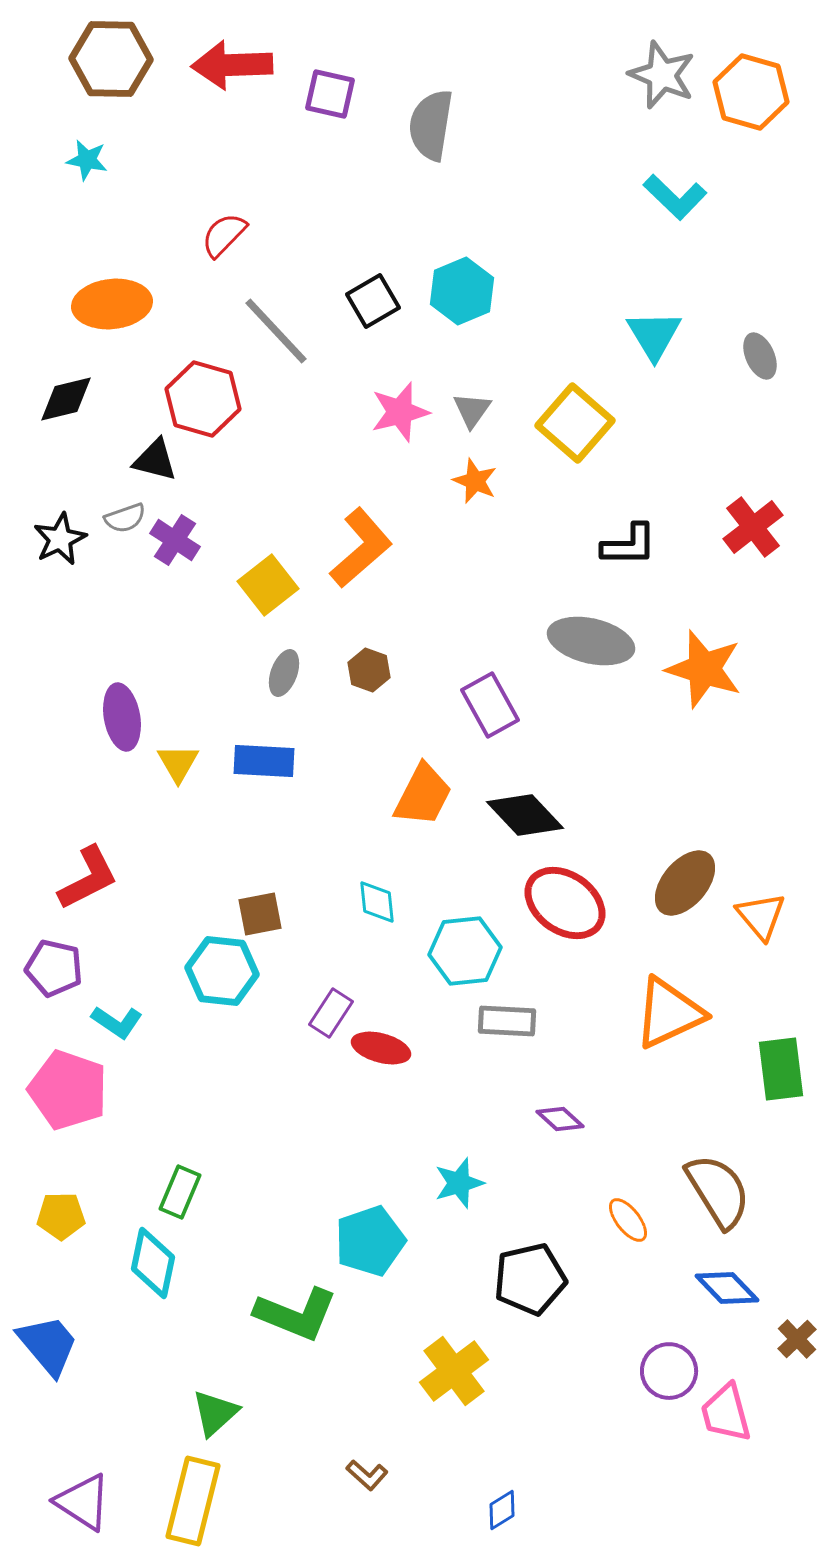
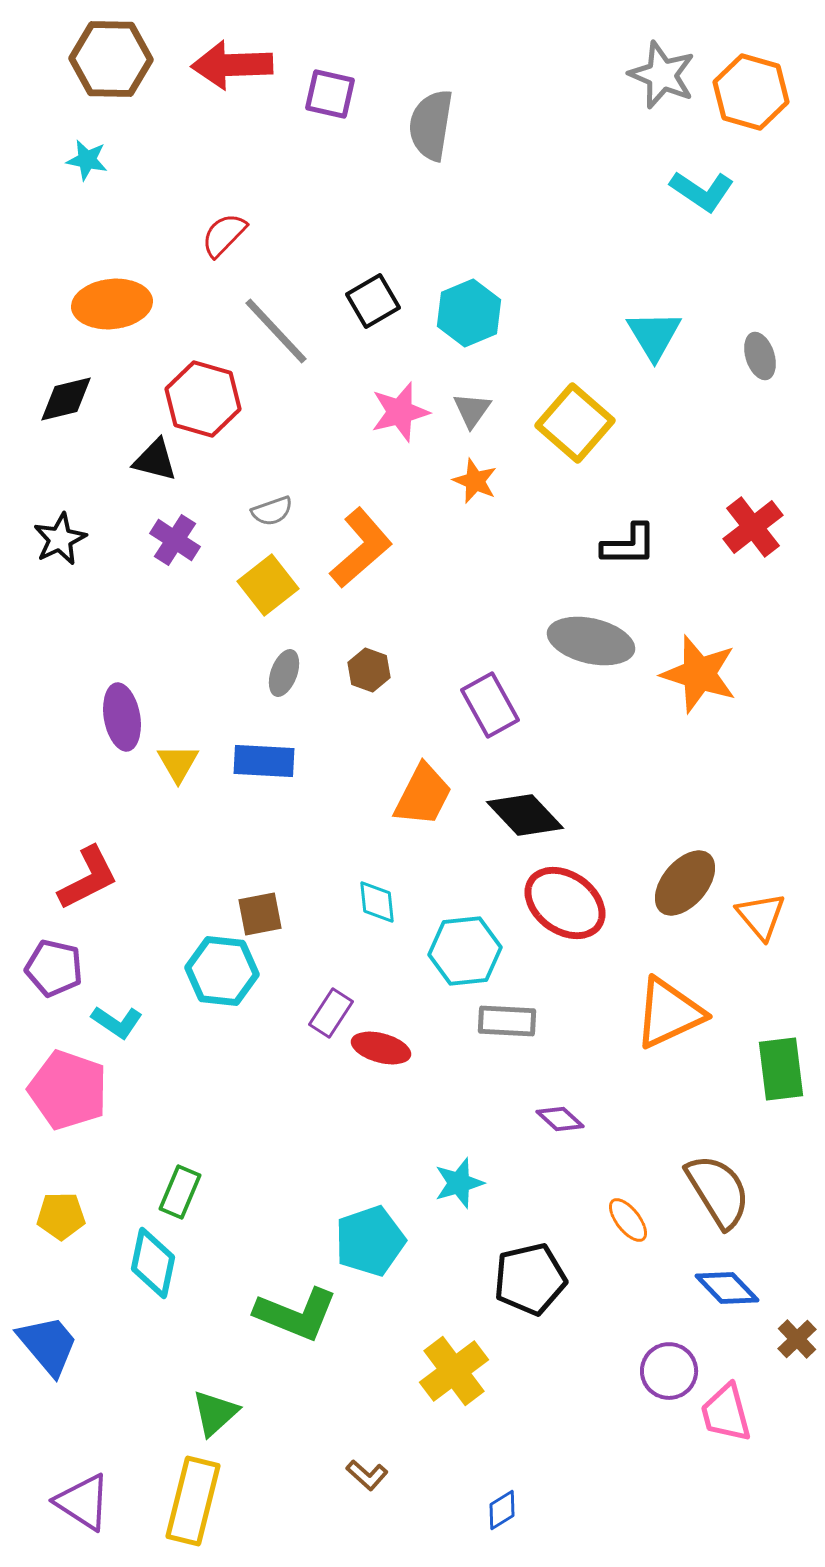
cyan L-shape at (675, 197): moved 27 px right, 6 px up; rotated 10 degrees counterclockwise
cyan hexagon at (462, 291): moved 7 px right, 22 px down
gray ellipse at (760, 356): rotated 6 degrees clockwise
gray semicircle at (125, 518): moved 147 px right, 7 px up
orange star at (704, 669): moved 5 px left, 5 px down
